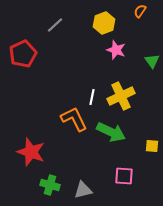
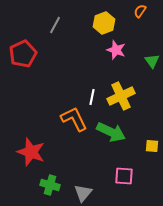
gray line: rotated 18 degrees counterclockwise
gray triangle: moved 3 px down; rotated 36 degrees counterclockwise
